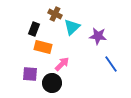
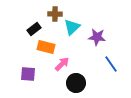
brown cross: rotated 24 degrees counterclockwise
black rectangle: rotated 32 degrees clockwise
purple star: moved 1 px left, 1 px down
orange rectangle: moved 3 px right
purple square: moved 2 px left
black circle: moved 24 px right
